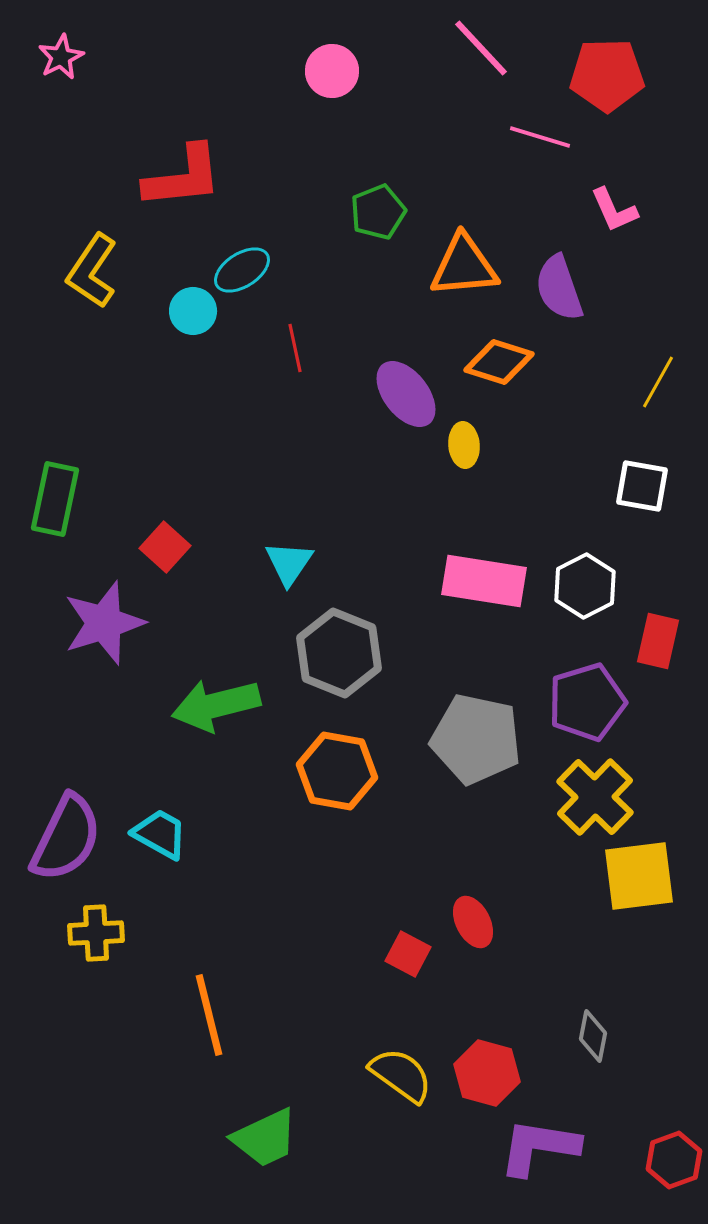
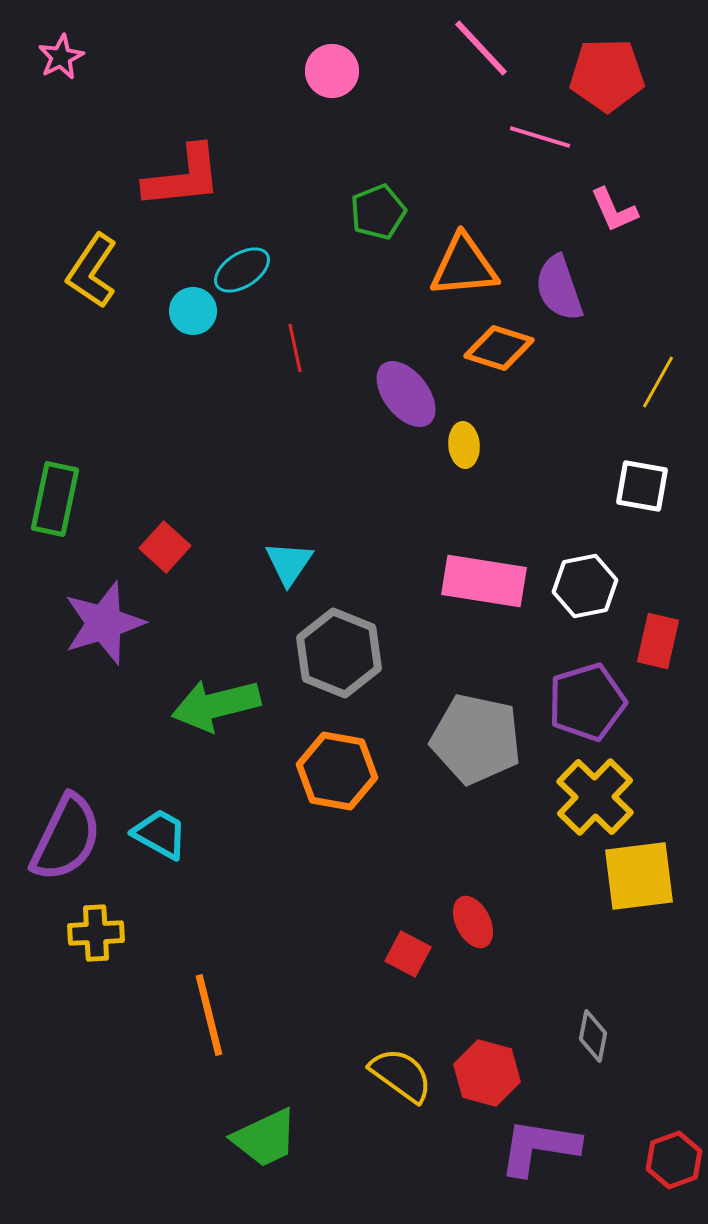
orange diamond at (499, 362): moved 14 px up
white hexagon at (585, 586): rotated 16 degrees clockwise
